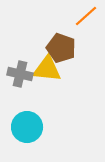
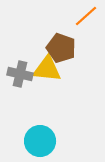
cyan circle: moved 13 px right, 14 px down
